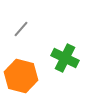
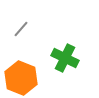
orange hexagon: moved 2 px down; rotated 8 degrees clockwise
